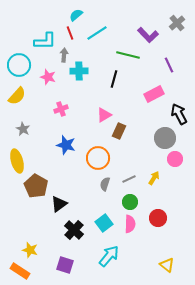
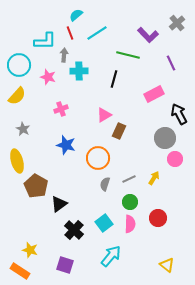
purple line: moved 2 px right, 2 px up
cyan arrow: moved 2 px right
